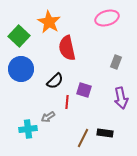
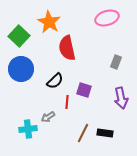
brown line: moved 5 px up
